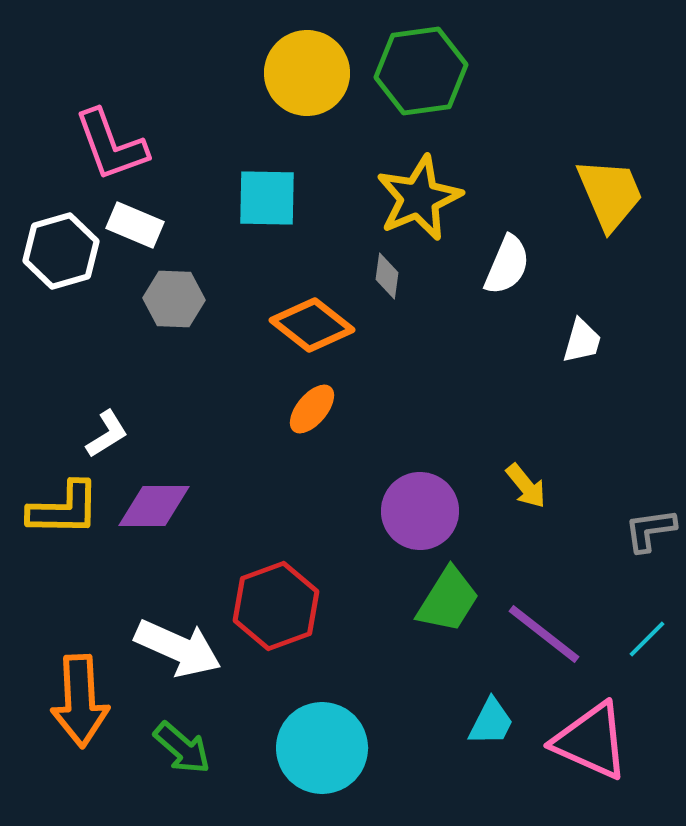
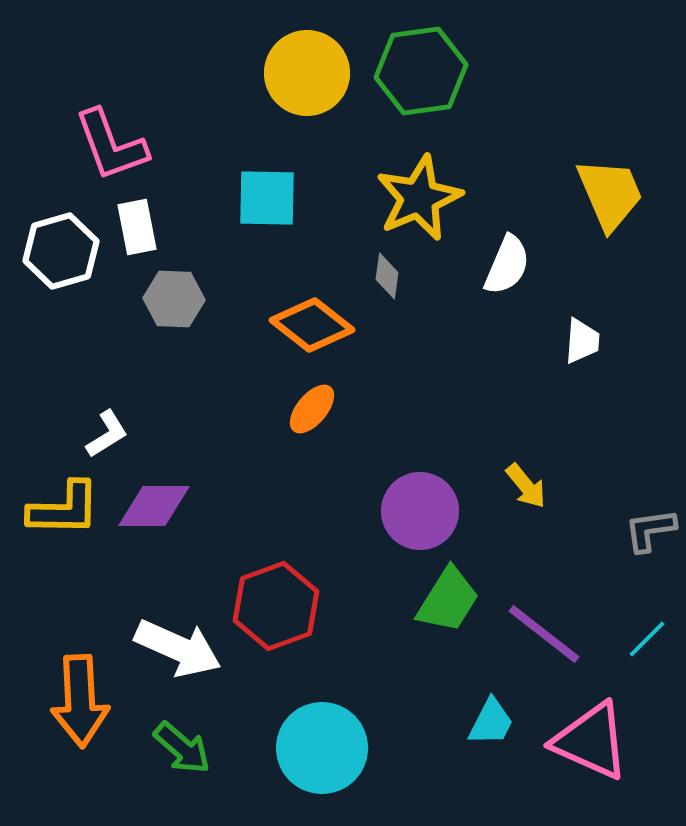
white rectangle: moved 2 px right, 2 px down; rotated 56 degrees clockwise
white trapezoid: rotated 12 degrees counterclockwise
